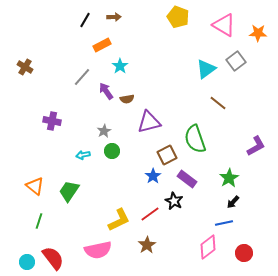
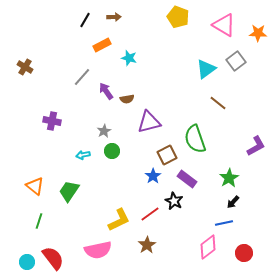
cyan star: moved 9 px right, 8 px up; rotated 21 degrees counterclockwise
